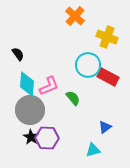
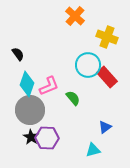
red rectangle: moved 1 px left; rotated 20 degrees clockwise
cyan diamond: rotated 15 degrees clockwise
